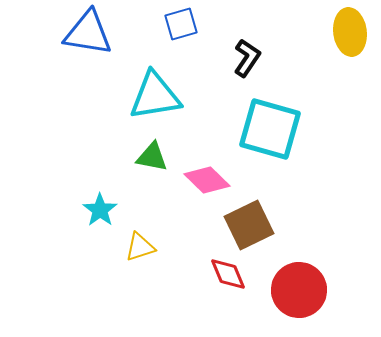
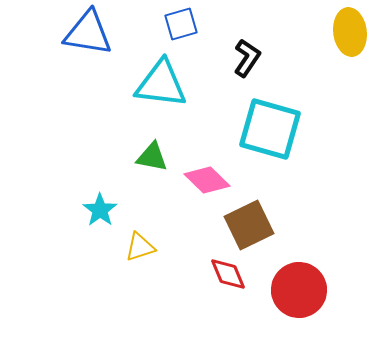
cyan triangle: moved 6 px right, 12 px up; rotated 16 degrees clockwise
